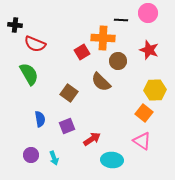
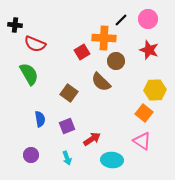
pink circle: moved 6 px down
black line: rotated 48 degrees counterclockwise
orange cross: moved 1 px right
brown circle: moved 2 px left
cyan arrow: moved 13 px right
